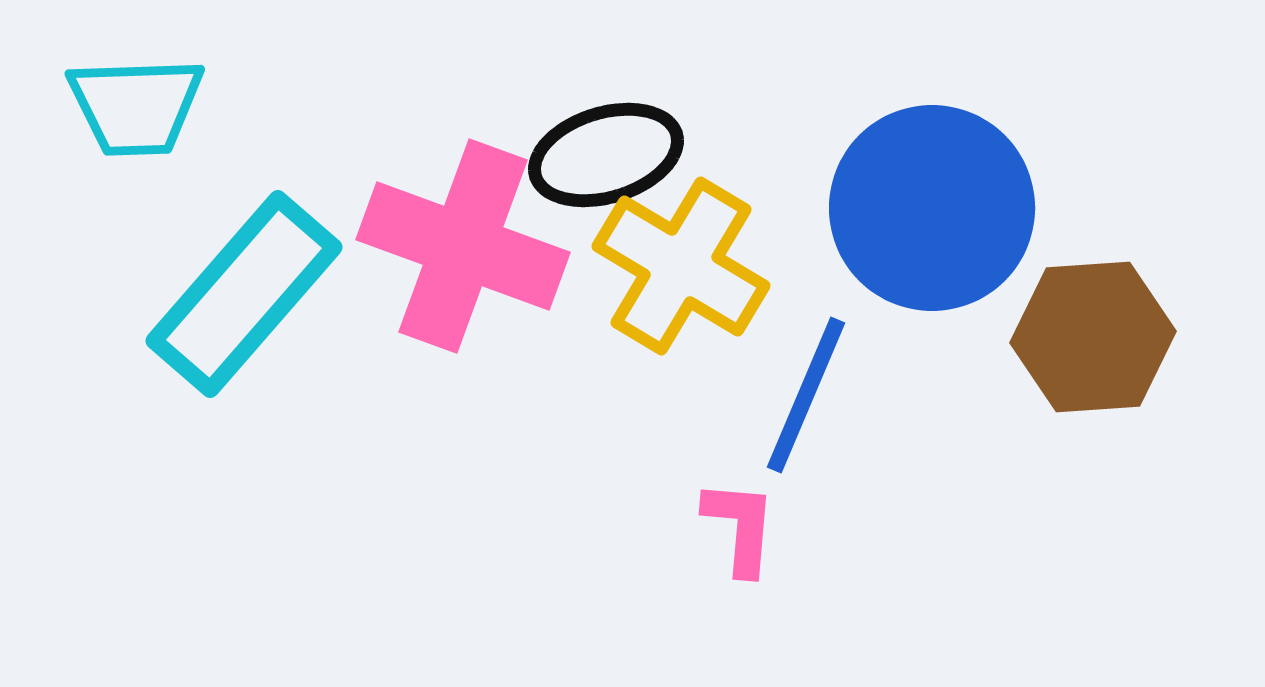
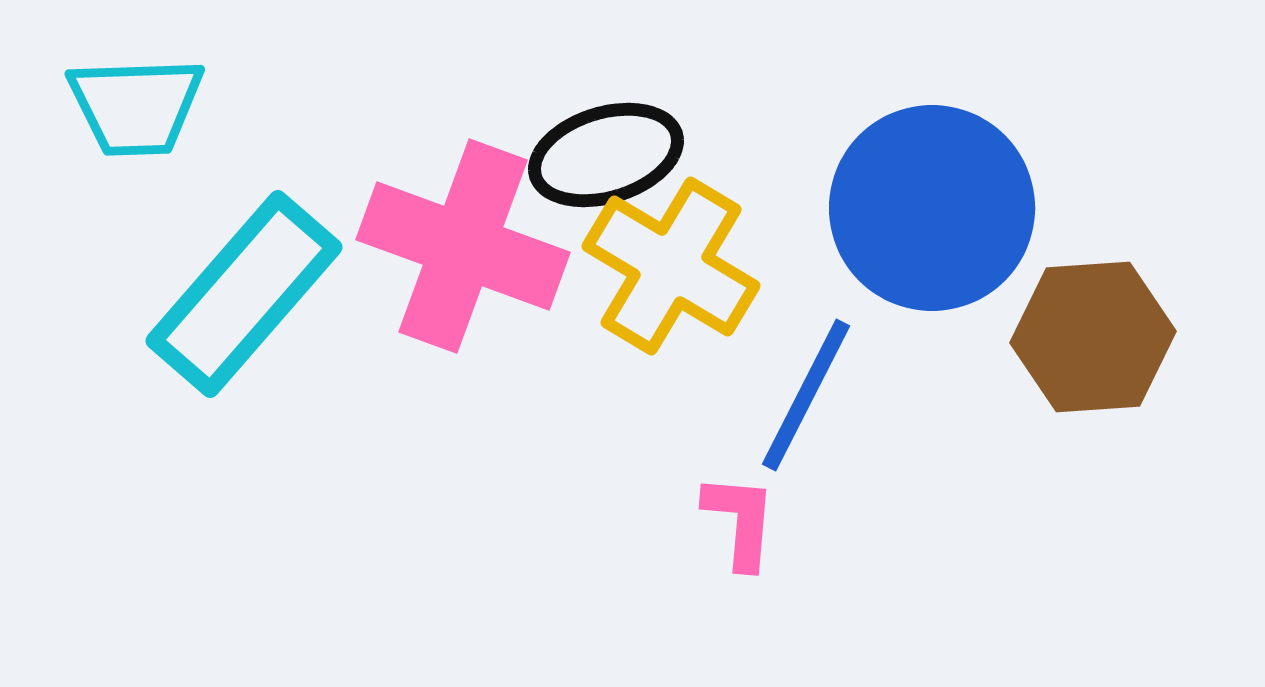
yellow cross: moved 10 px left
blue line: rotated 4 degrees clockwise
pink L-shape: moved 6 px up
